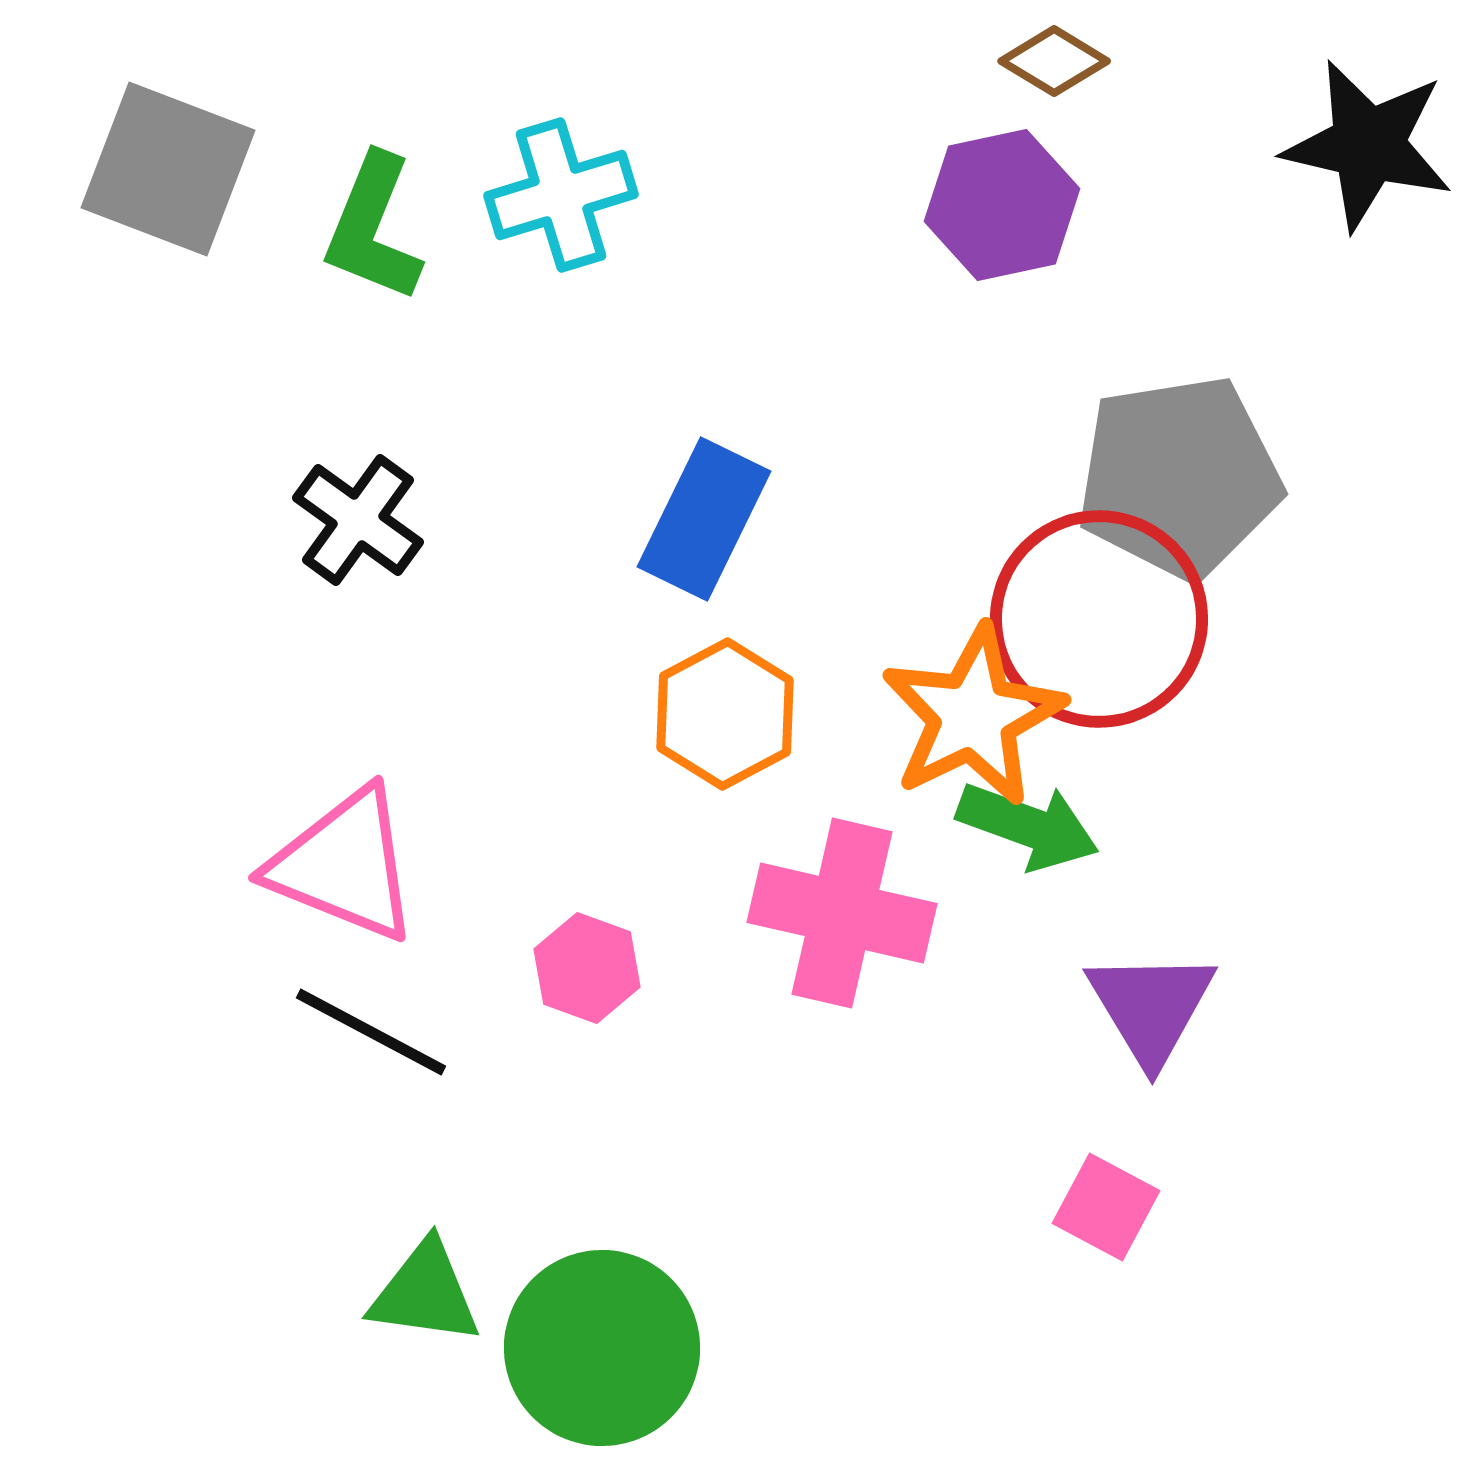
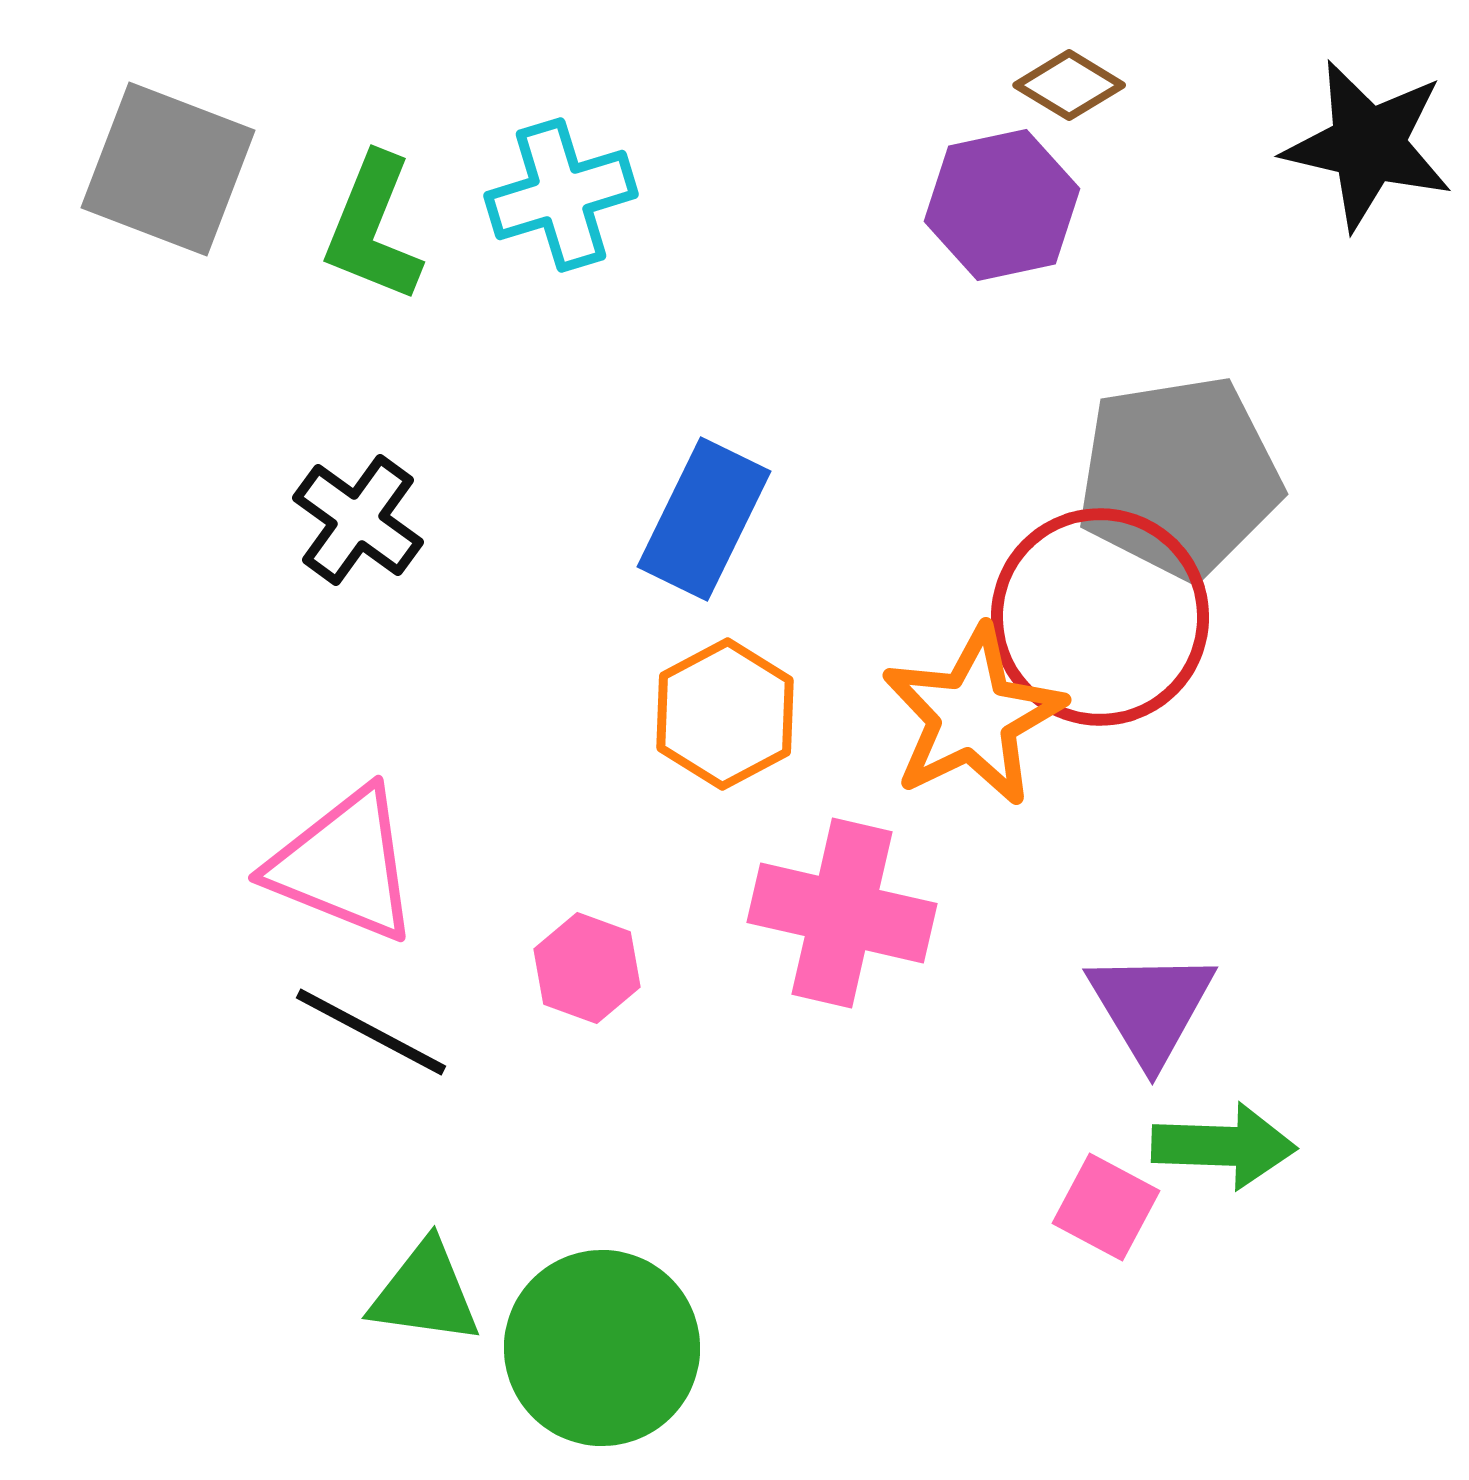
brown diamond: moved 15 px right, 24 px down
red circle: moved 1 px right, 2 px up
green arrow: moved 196 px right, 320 px down; rotated 18 degrees counterclockwise
